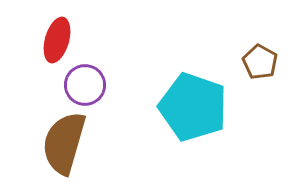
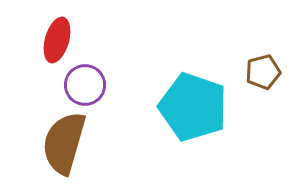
brown pentagon: moved 3 px right, 10 px down; rotated 28 degrees clockwise
